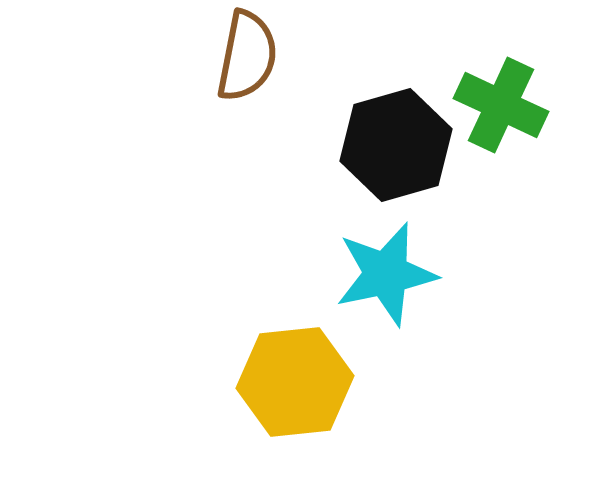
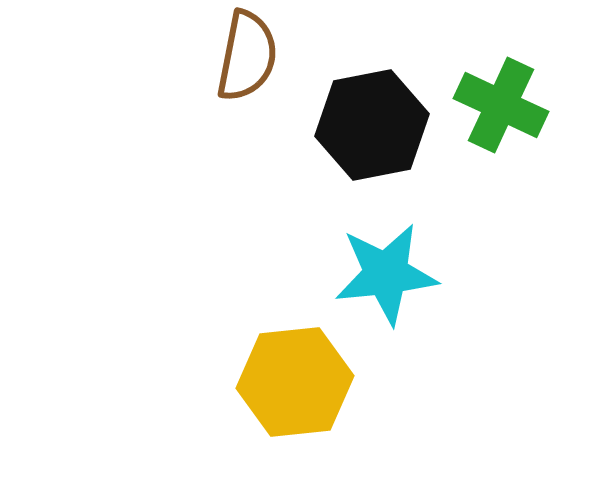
black hexagon: moved 24 px left, 20 px up; rotated 5 degrees clockwise
cyan star: rotated 6 degrees clockwise
